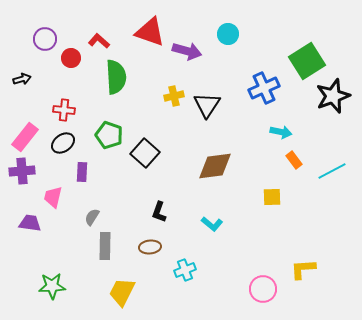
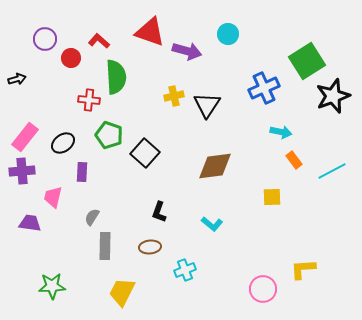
black arrow: moved 5 px left
red cross: moved 25 px right, 10 px up
